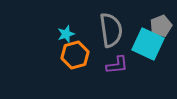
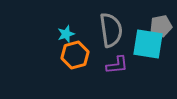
gray pentagon: rotated 10 degrees clockwise
cyan square: rotated 16 degrees counterclockwise
